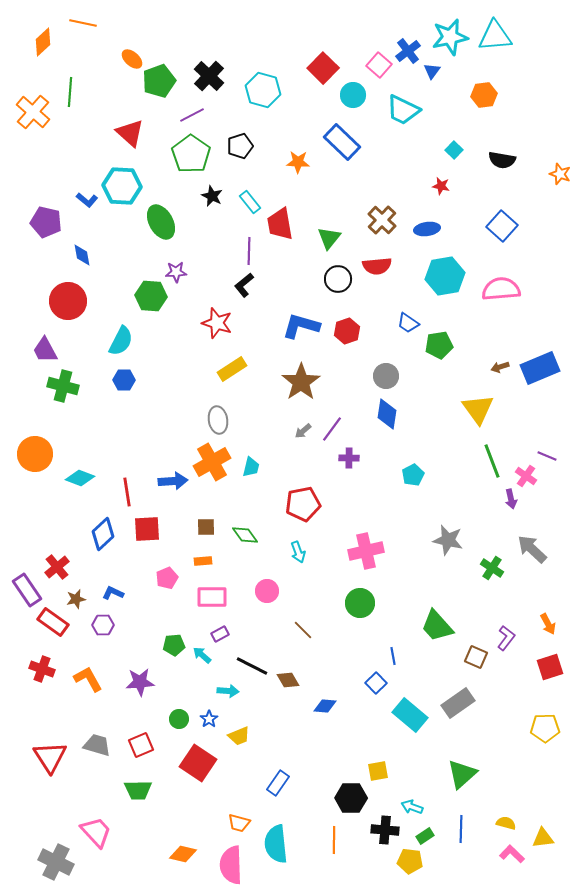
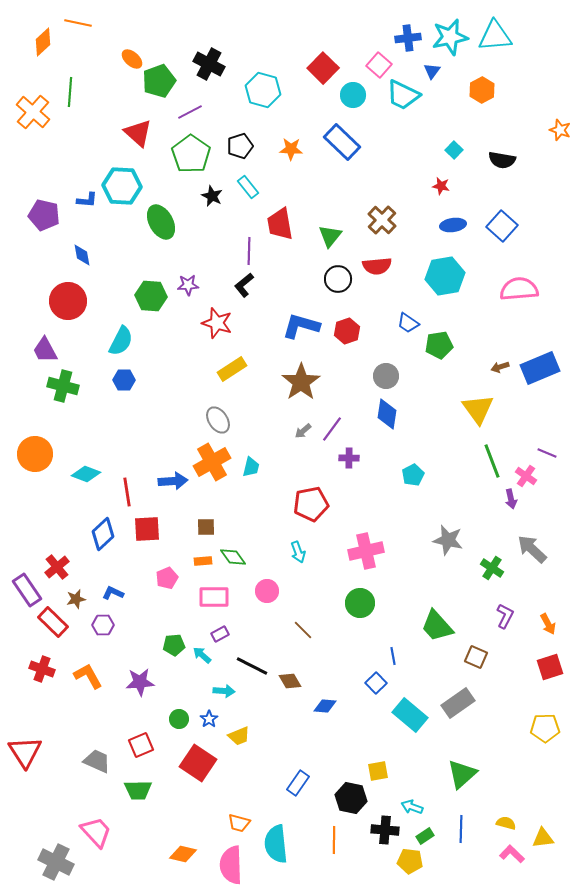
orange line at (83, 23): moved 5 px left
blue cross at (408, 51): moved 13 px up; rotated 30 degrees clockwise
black cross at (209, 76): moved 12 px up; rotated 16 degrees counterclockwise
orange hexagon at (484, 95): moved 2 px left, 5 px up; rotated 20 degrees counterclockwise
cyan trapezoid at (403, 110): moved 15 px up
purple line at (192, 115): moved 2 px left, 3 px up
red triangle at (130, 133): moved 8 px right
orange star at (298, 162): moved 7 px left, 13 px up
orange star at (560, 174): moved 44 px up
blue L-shape at (87, 200): rotated 35 degrees counterclockwise
cyan rectangle at (250, 202): moved 2 px left, 15 px up
purple pentagon at (46, 222): moved 2 px left, 7 px up
blue ellipse at (427, 229): moved 26 px right, 4 px up
green triangle at (329, 238): moved 1 px right, 2 px up
purple star at (176, 272): moved 12 px right, 13 px down
pink semicircle at (501, 289): moved 18 px right
gray ellipse at (218, 420): rotated 24 degrees counterclockwise
purple line at (547, 456): moved 3 px up
cyan diamond at (80, 478): moved 6 px right, 4 px up
red pentagon at (303, 504): moved 8 px right
green diamond at (245, 535): moved 12 px left, 22 px down
pink rectangle at (212, 597): moved 2 px right
red rectangle at (53, 622): rotated 8 degrees clockwise
purple L-shape at (506, 638): moved 1 px left, 22 px up; rotated 10 degrees counterclockwise
orange L-shape at (88, 679): moved 3 px up
brown diamond at (288, 680): moved 2 px right, 1 px down
cyan arrow at (228, 691): moved 4 px left
gray trapezoid at (97, 745): moved 16 px down; rotated 8 degrees clockwise
red triangle at (50, 757): moved 25 px left, 5 px up
blue rectangle at (278, 783): moved 20 px right
black hexagon at (351, 798): rotated 12 degrees clockwise
